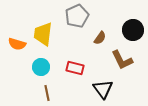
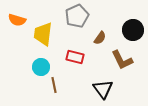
orange semicircle: moved 24 px up
red rectangle: moved 11 px up
brown line: moved 7 px right, 8 px up
